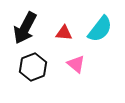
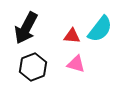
black arrow: moved 1 px right
red triangle: moved 8 px right, 3 px down
pink triangle: rotated 24 degrees counterclockwise
